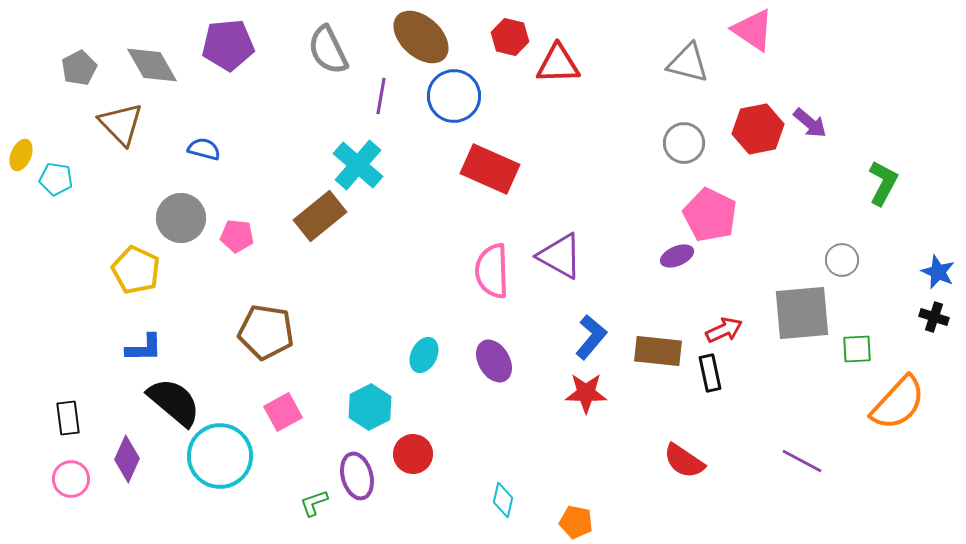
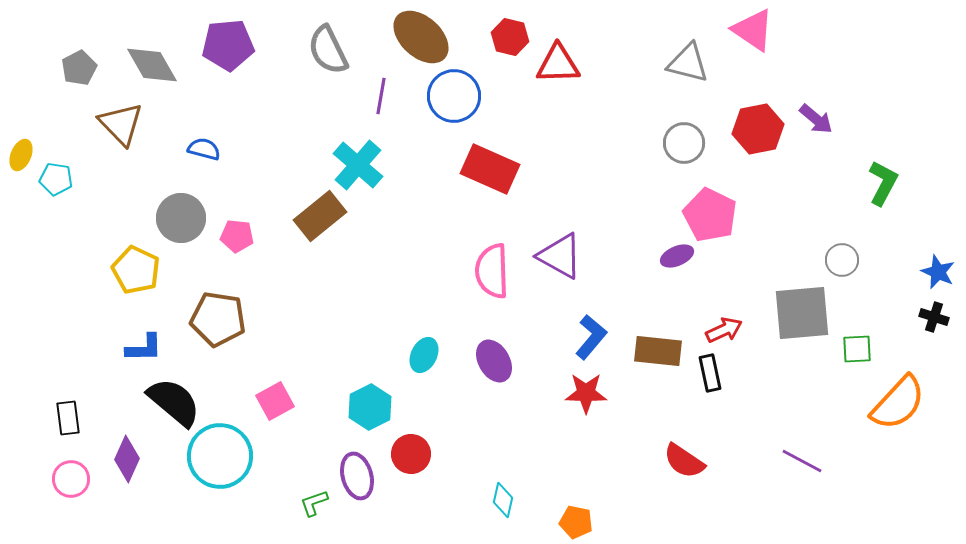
purple arrow at (810, 123): moved 6 px right, 4 px up
brown pentagon at (266, 332): moved 48 px left, 13 px up
pink square at (283, 412): moved 8 px left, 11 px up
red circle at (413, 454): moved 2 px left
